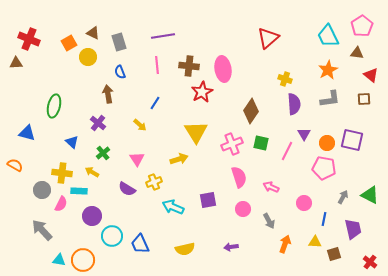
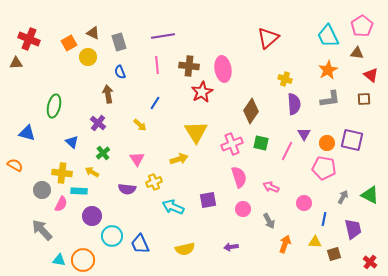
purple semicircle at (127, 189): rotated 24 degrees counterclockwise
